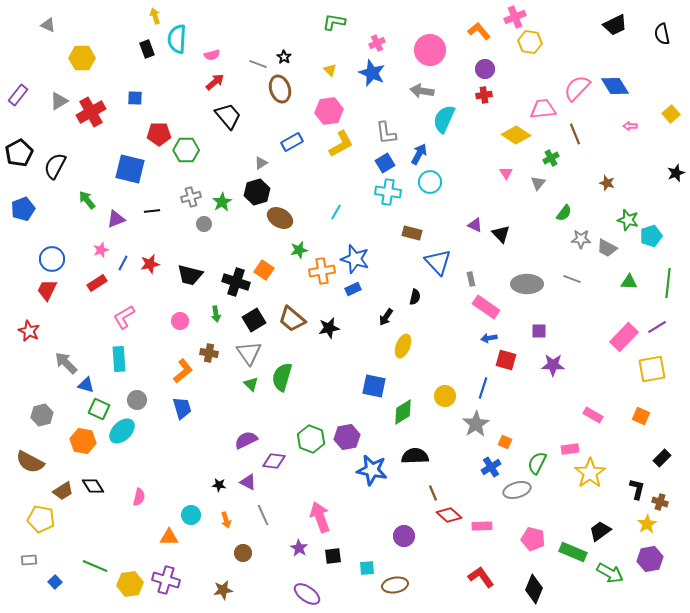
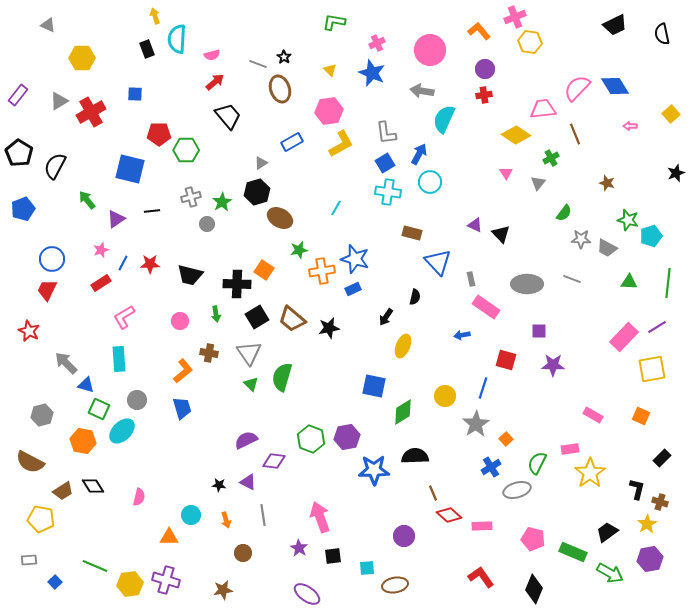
blue square at (135, 98): moved 4 px up
black pentagon at (19, 153): rotated 12 degrees counterclockwise
cyan line at (336, 212): moved 4 px up
purple triangle at (116, 219): rotated 12 degrees counterclockwise
gray circle at (204, 224): moved 3 px right
red star at (150, 264): rotated 12 degrees clockwise
black cross at (236, 282): moved 1 px right, 2 px down; rotated 16 degrees counterclockwise
red rectangle at (97, 283): moved 4 px right
black square at (254, 320): moved 3 px right, 3 px up
blue arrow at (489, 338): moved 27 px left, 3 px up
orange square at (505, 442): moved 1 px right, 3 px up; rotated 24 degrees clockwise
blue star at (372, 470): moved 2 px right; rotated 12 degrees counterclockwise
gray line at (263, 515): rotated 15 degrees clockwise
black trapezoid at (600, 531): moved 7 px right, 1 px down
